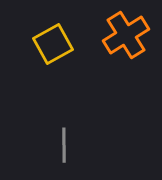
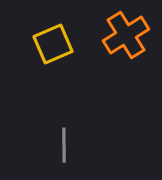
yellow square: rotated 6 degrees clockwise
